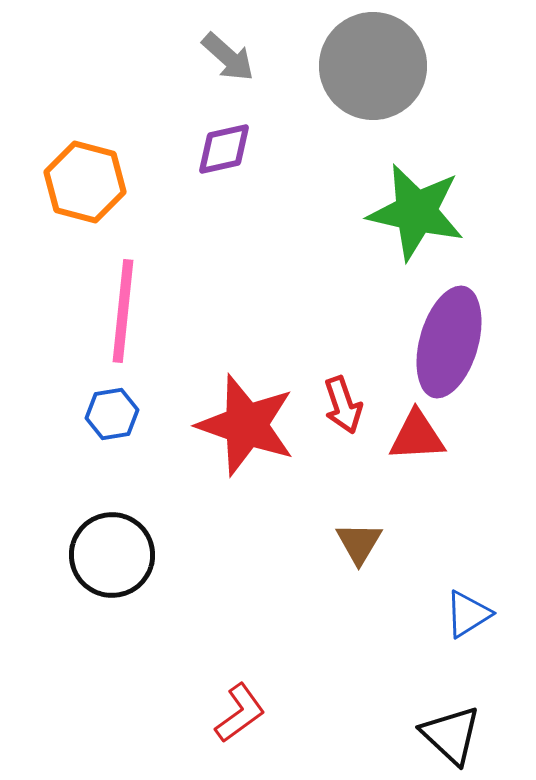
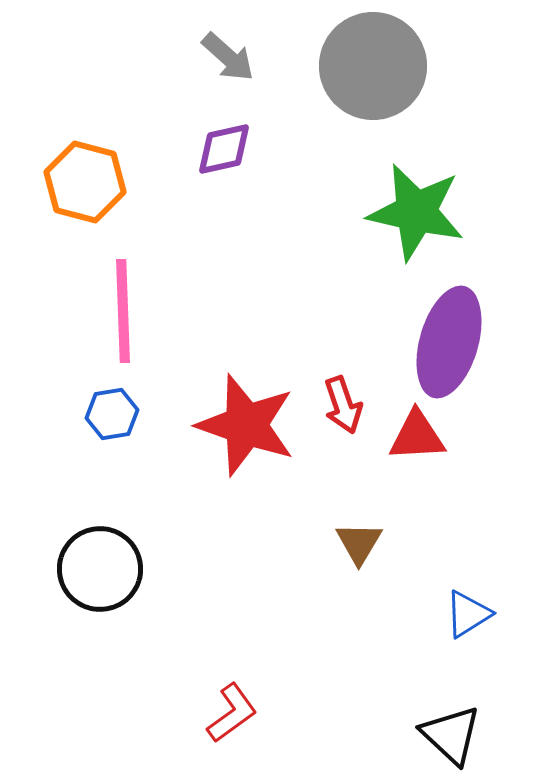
pink line: rotated 8 degrees counterclockwise
black circle: moved 12 px left, 14 px down
red L-shape: moved 8 px left
